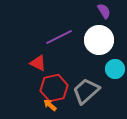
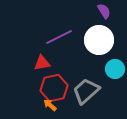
red triangle: moved 4 px right; rotated 36 degrees counterclockwise
